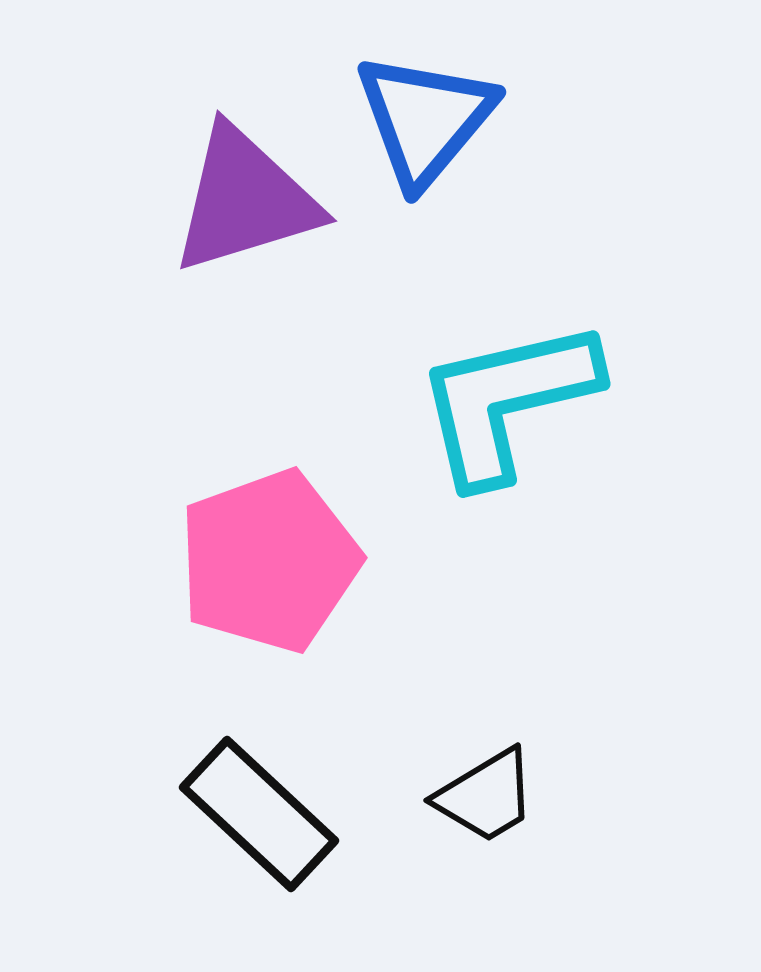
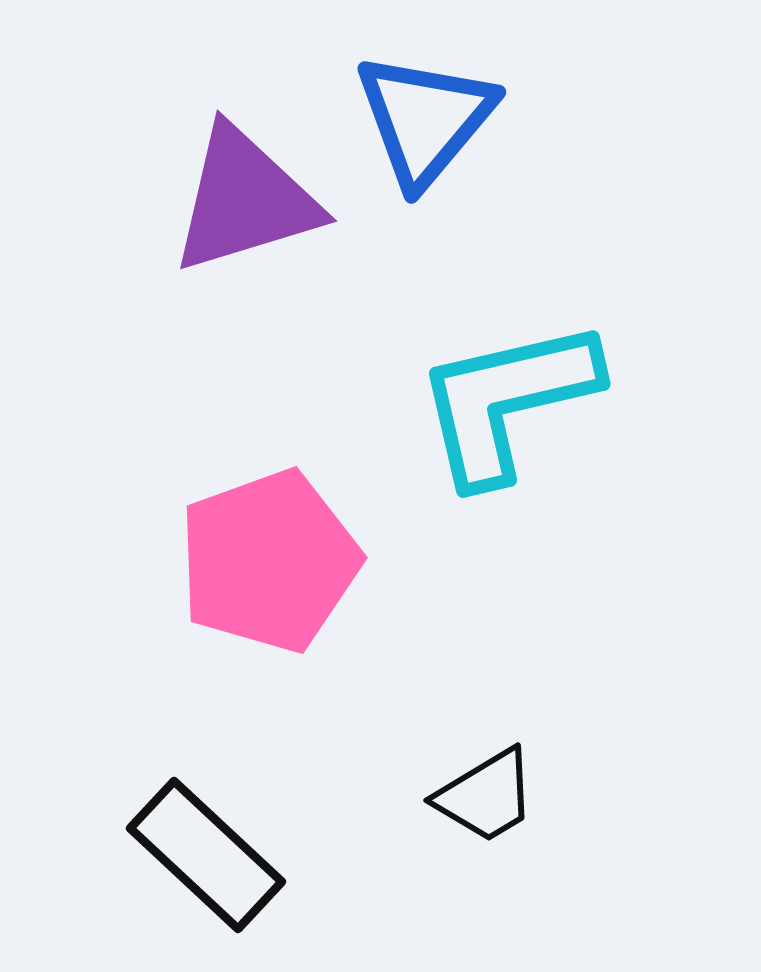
black rectangle: moved 53 px left, 41 px down
